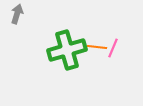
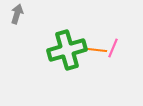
orange line: moved 3 px down
